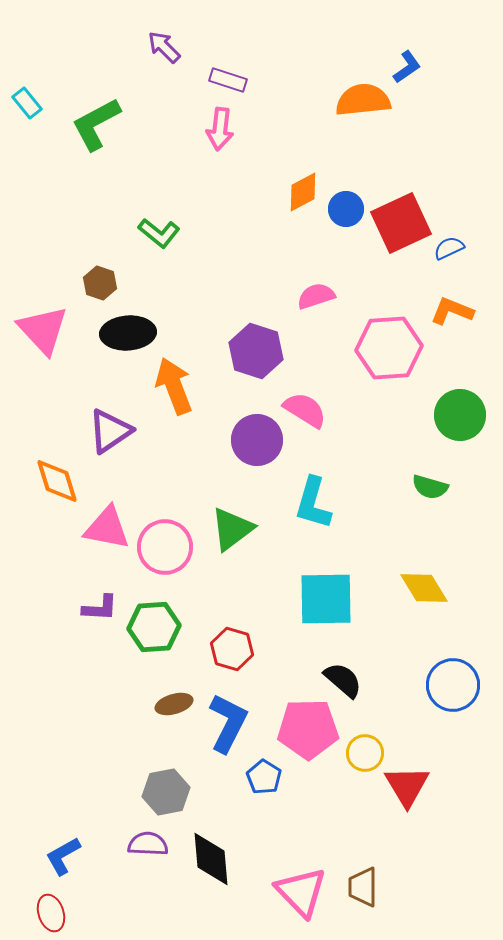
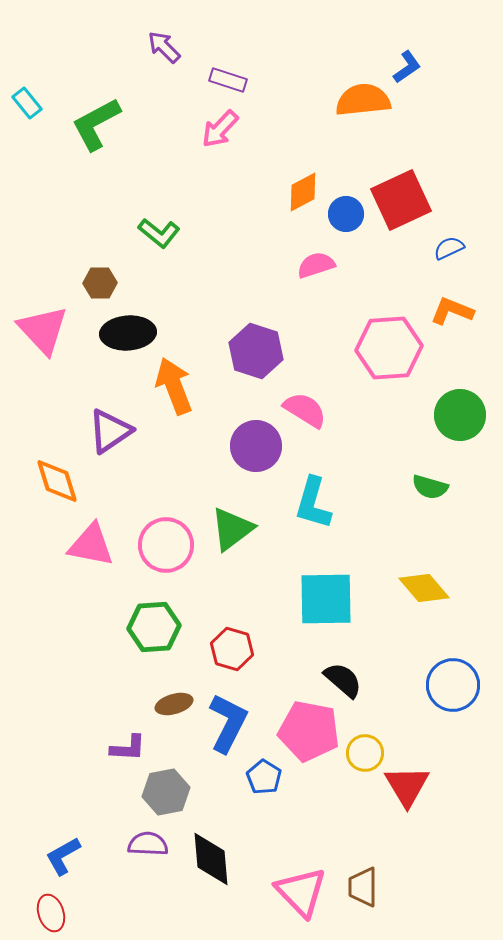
pink arrow at (220, 129): rotated 36 degrees clockwise
blue circle at (346, 209): moved 5 px down
red square at (401, 223): moved 23 px up
brown hexagon at (100, 283): rotated 20 degrees counterclockwise
pink semicircle at (316, 296): moved 31 px up
purple circle at (257, 440): moved 1 px left, 6 px down
pink triangle at (107, 528): moved 16 px left, 17 px down
pink circle at (165, 547): moved 1 px right, 2 px up
yellow diamond at (424, 588): rotated 9 degrees counterclockwise
purple L-shape at (100, 608): moved 28 px right, 140 px down
pink pentagon at (308, 729): moved 1 px right, 2 px down; rotated 12 degrees clockwise
